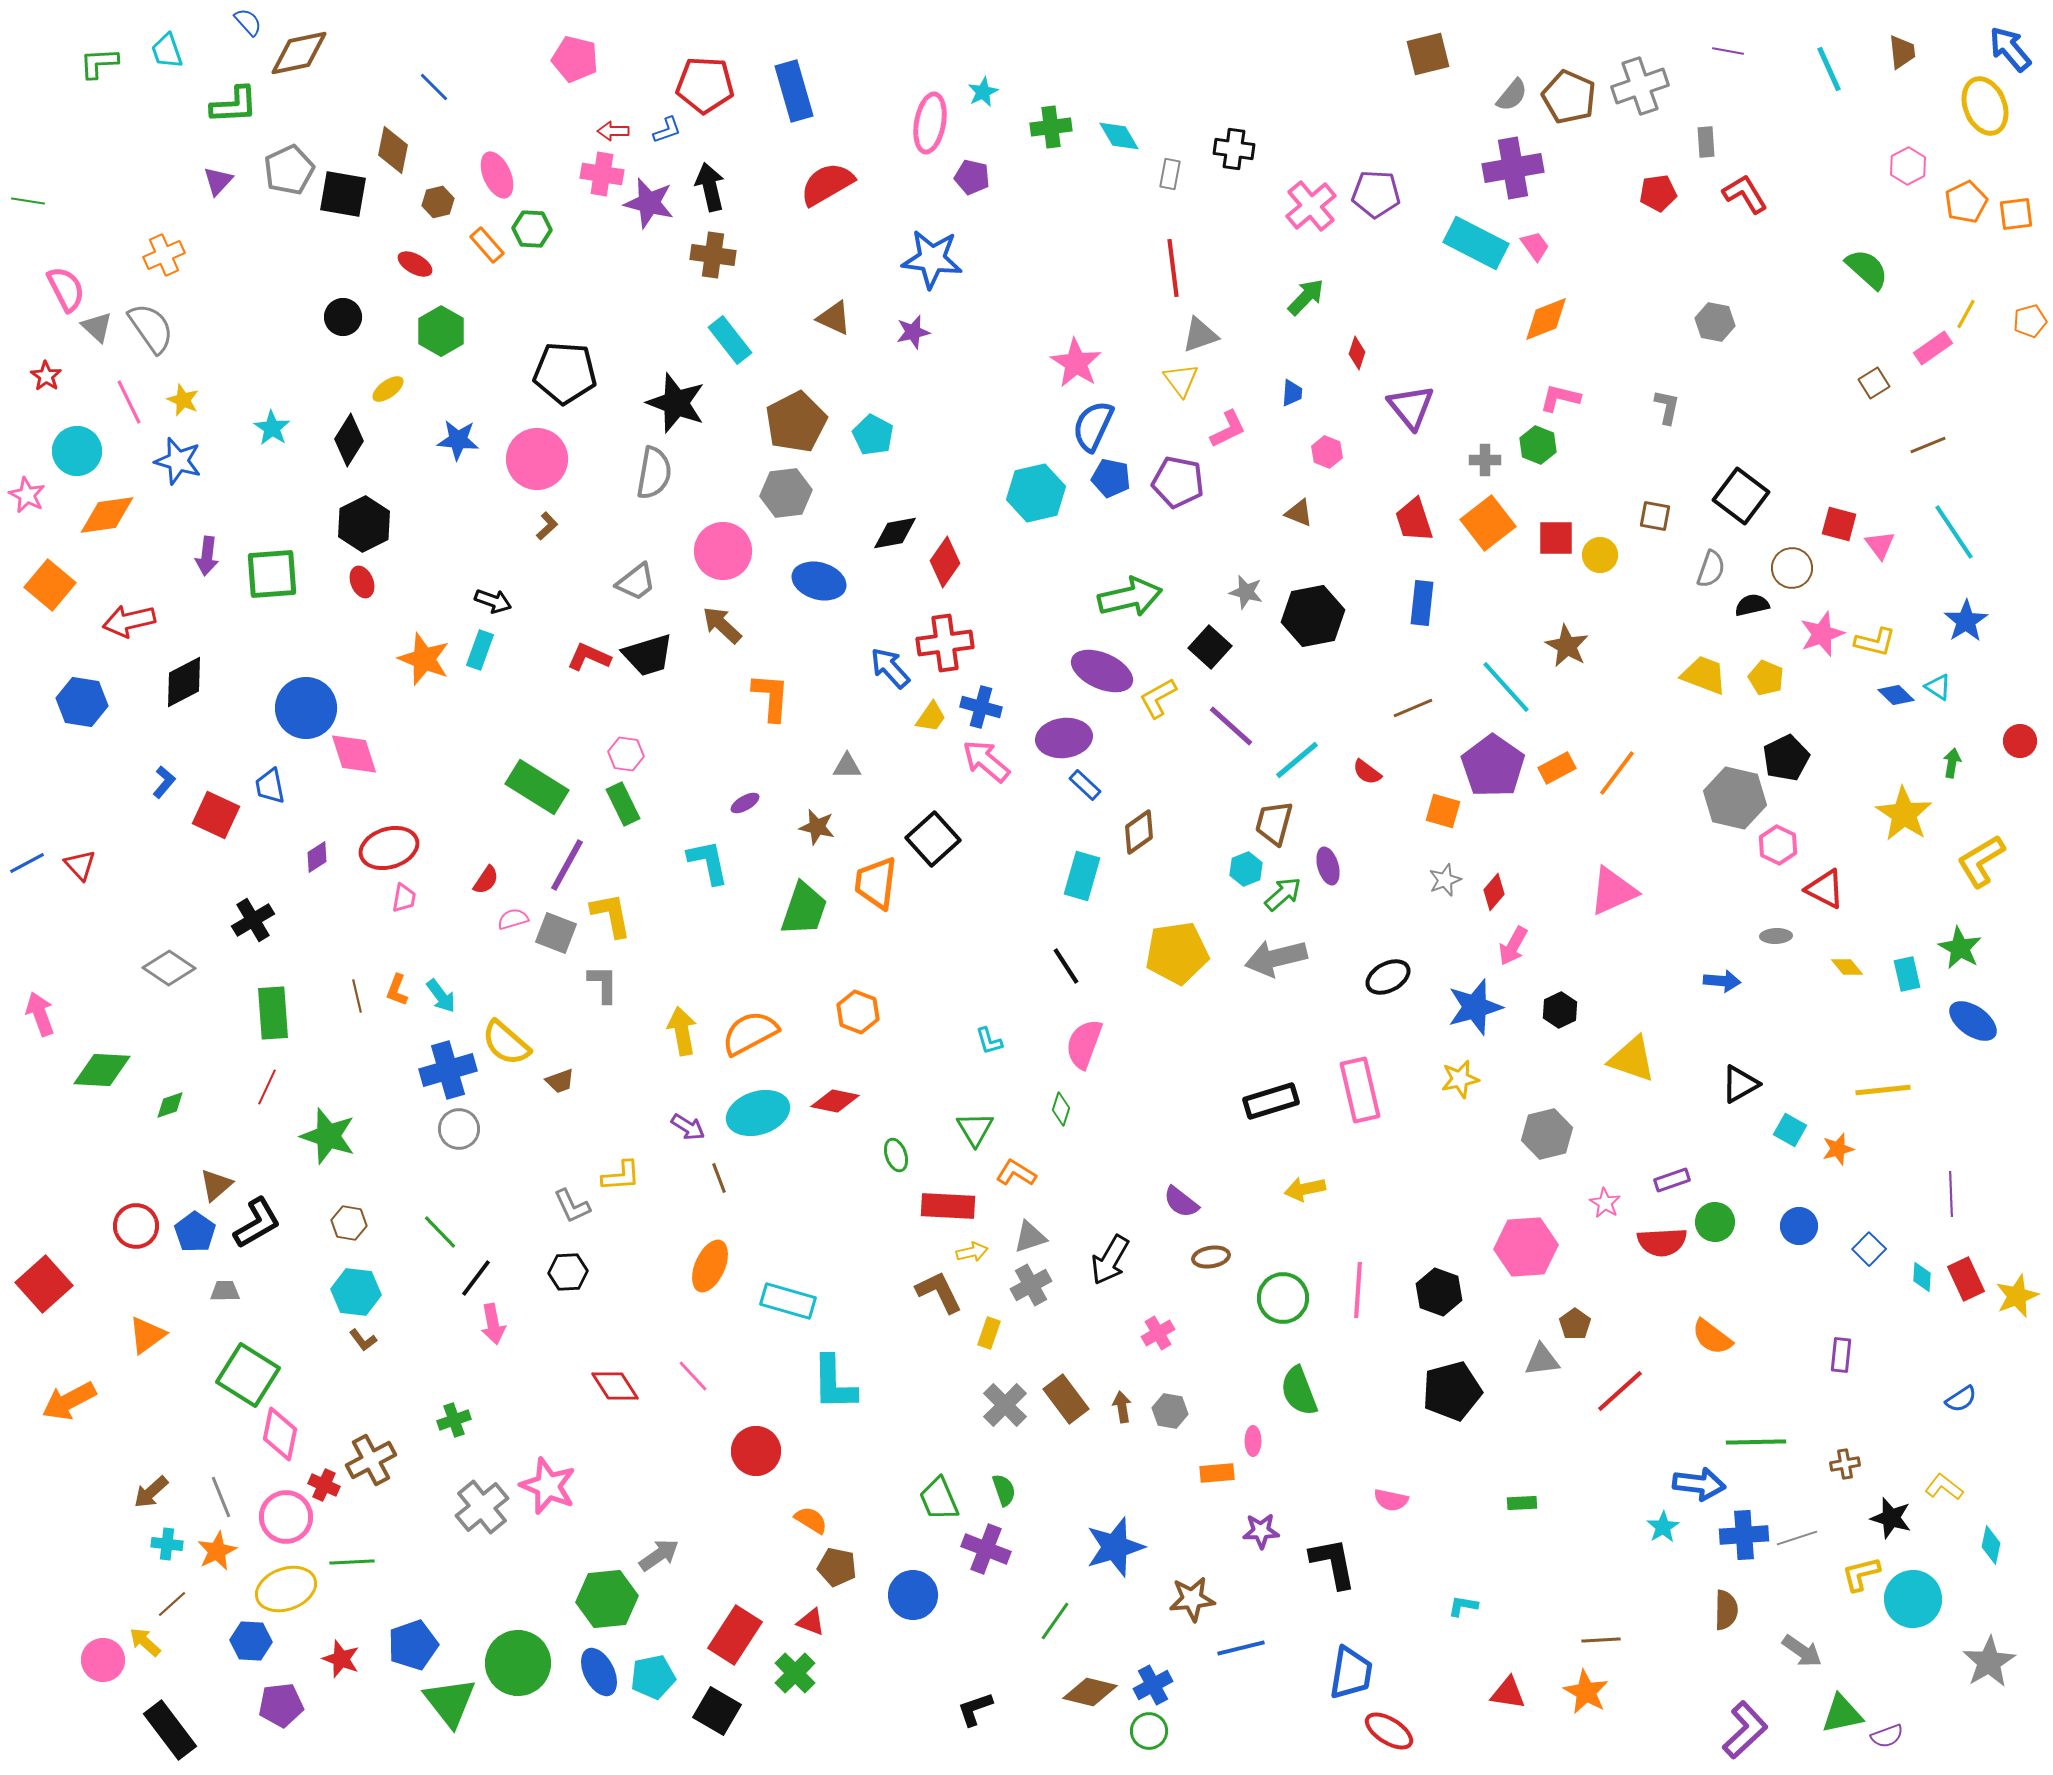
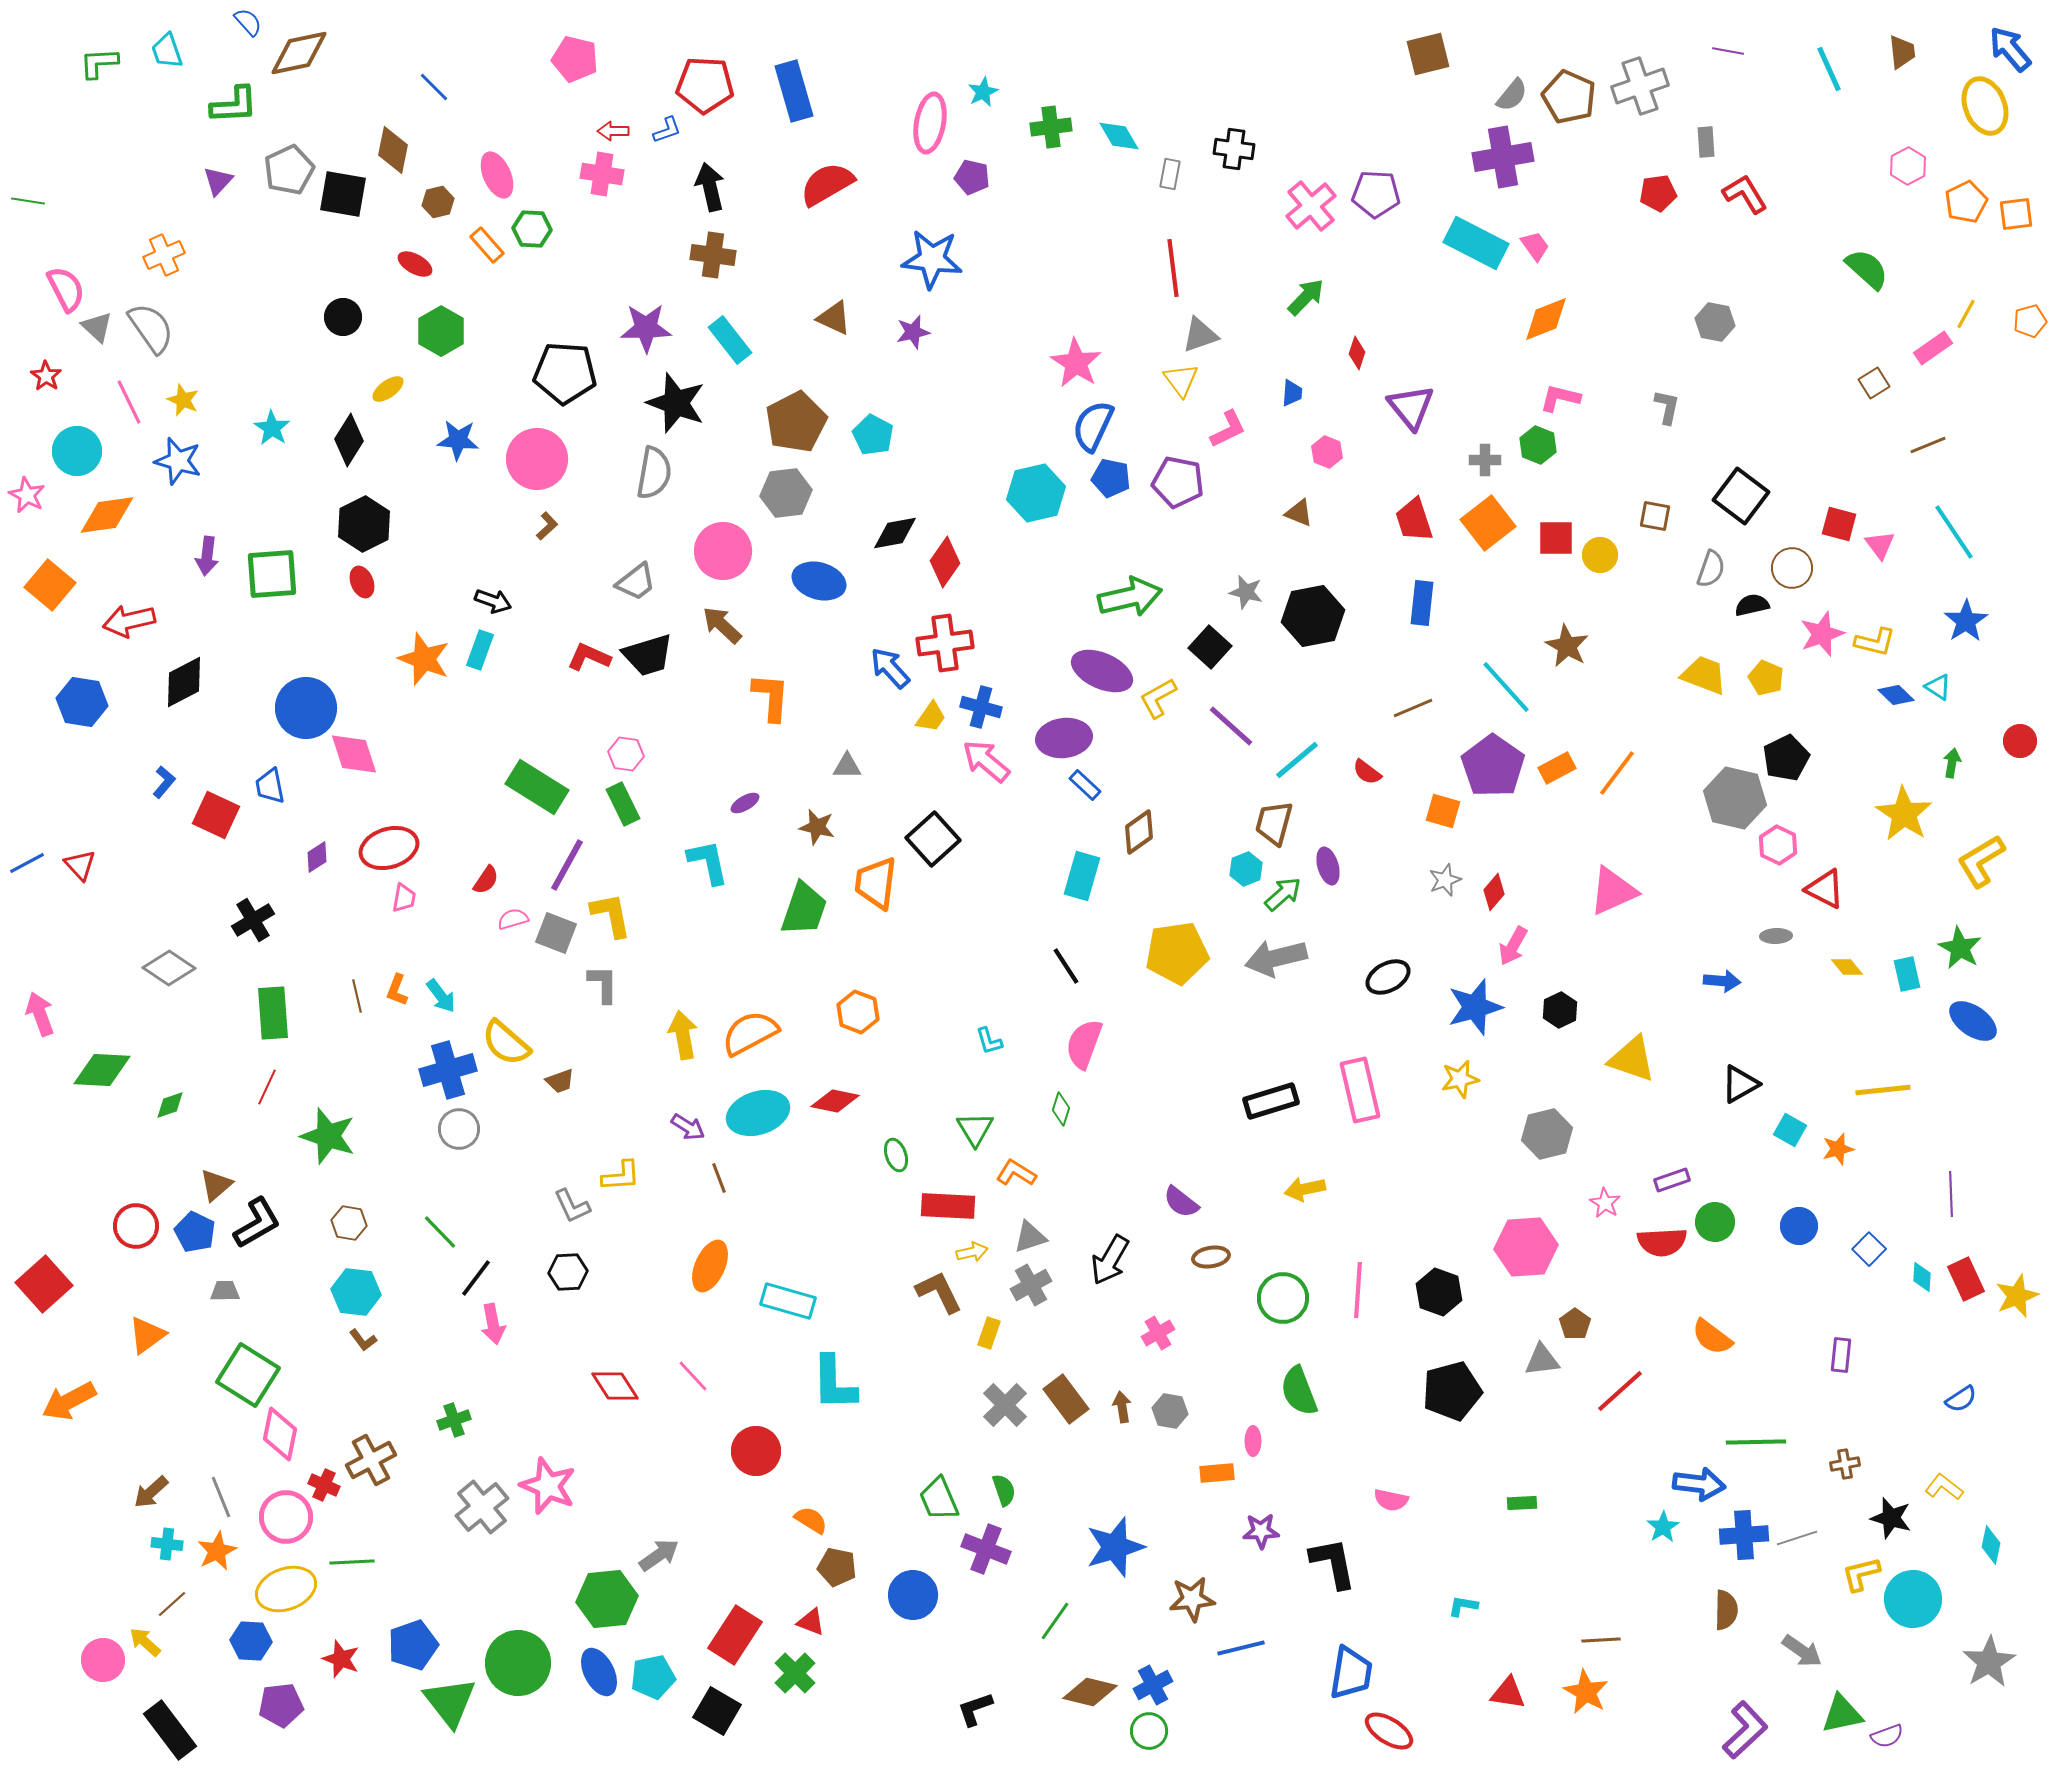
purple cross at (1513, 168): moved 10 px left, 11 px up
purple star at (649, 203): moved 3 px left, 125 px down; rotated 15 degrees counterclockwise
yellow arrow at (682, 1031): moved 1 px right, 4 px down
blue pentagon at (195, 1232): rotated 9 degrees counterclockwise
